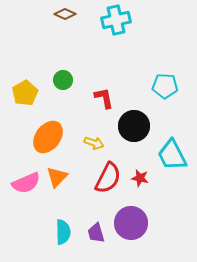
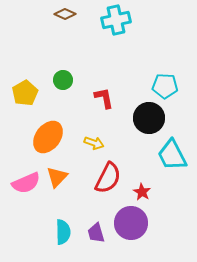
black circle: moved 15 px right, 8 px up
red star: moved 2 px right, 14 px down; rotated 18 degrees clockwise
